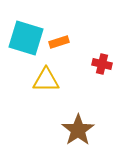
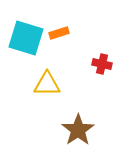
orange rectangle: moved 9 px up
yellow triangle: moved 1 px right, 4 px down
